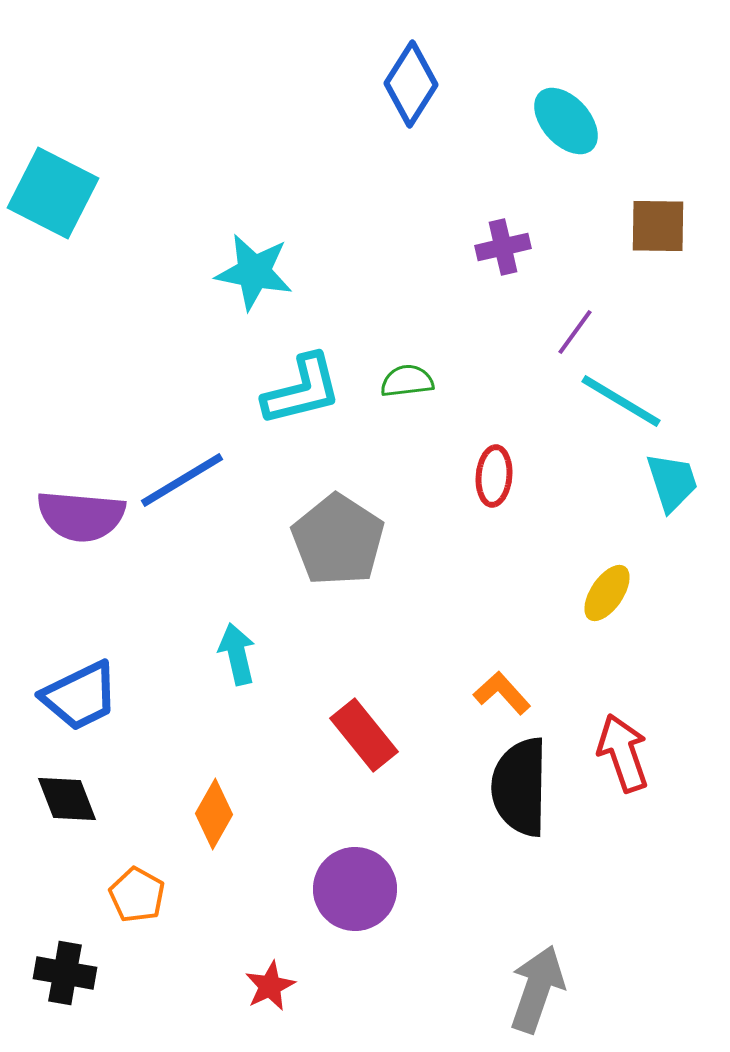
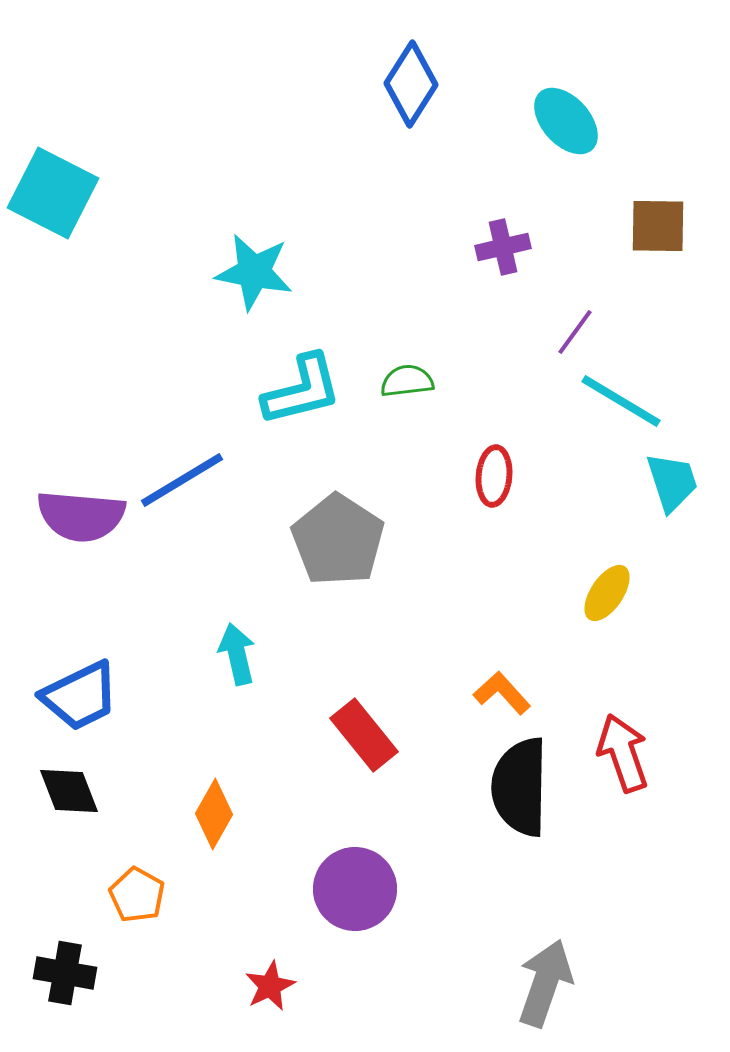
black diamond: moved 2 px right, 8 px up
gray arrow: moved 8 px right, 6 px up
